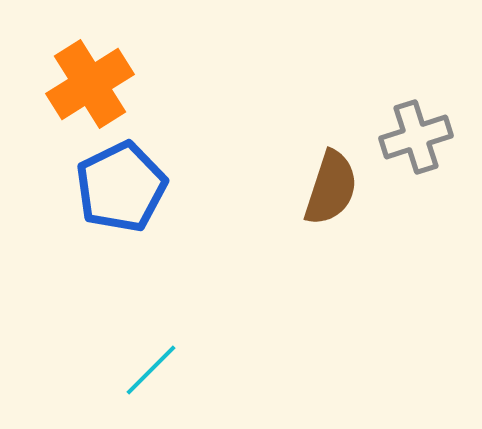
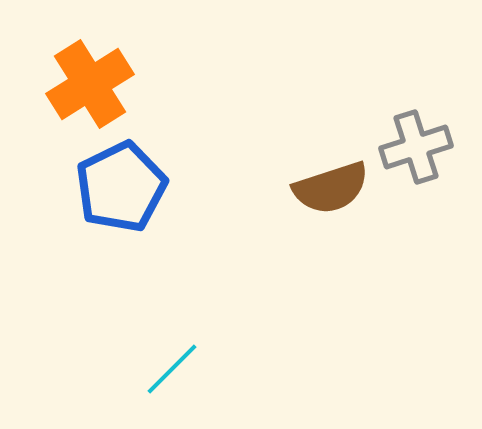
gray cross: moved 10 px down
brown semicircle: rotated 54 degrees clockwise
cyan line: moved 21 px right, 1 px up
